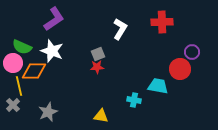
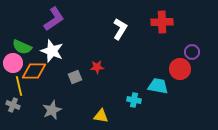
gray square: moved 23 px left, 23 px down
gray cross: rotated 24 degrees counterclockwise
gray star: moved 4 px right, 2 px up
